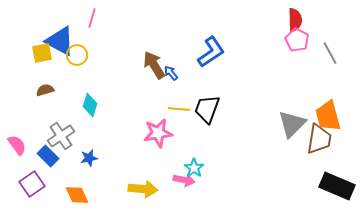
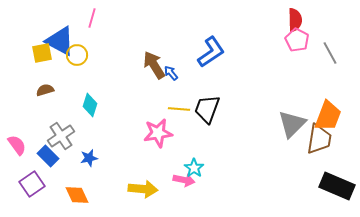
orange trapezoid: rotated 144 degrees counterclockwise
